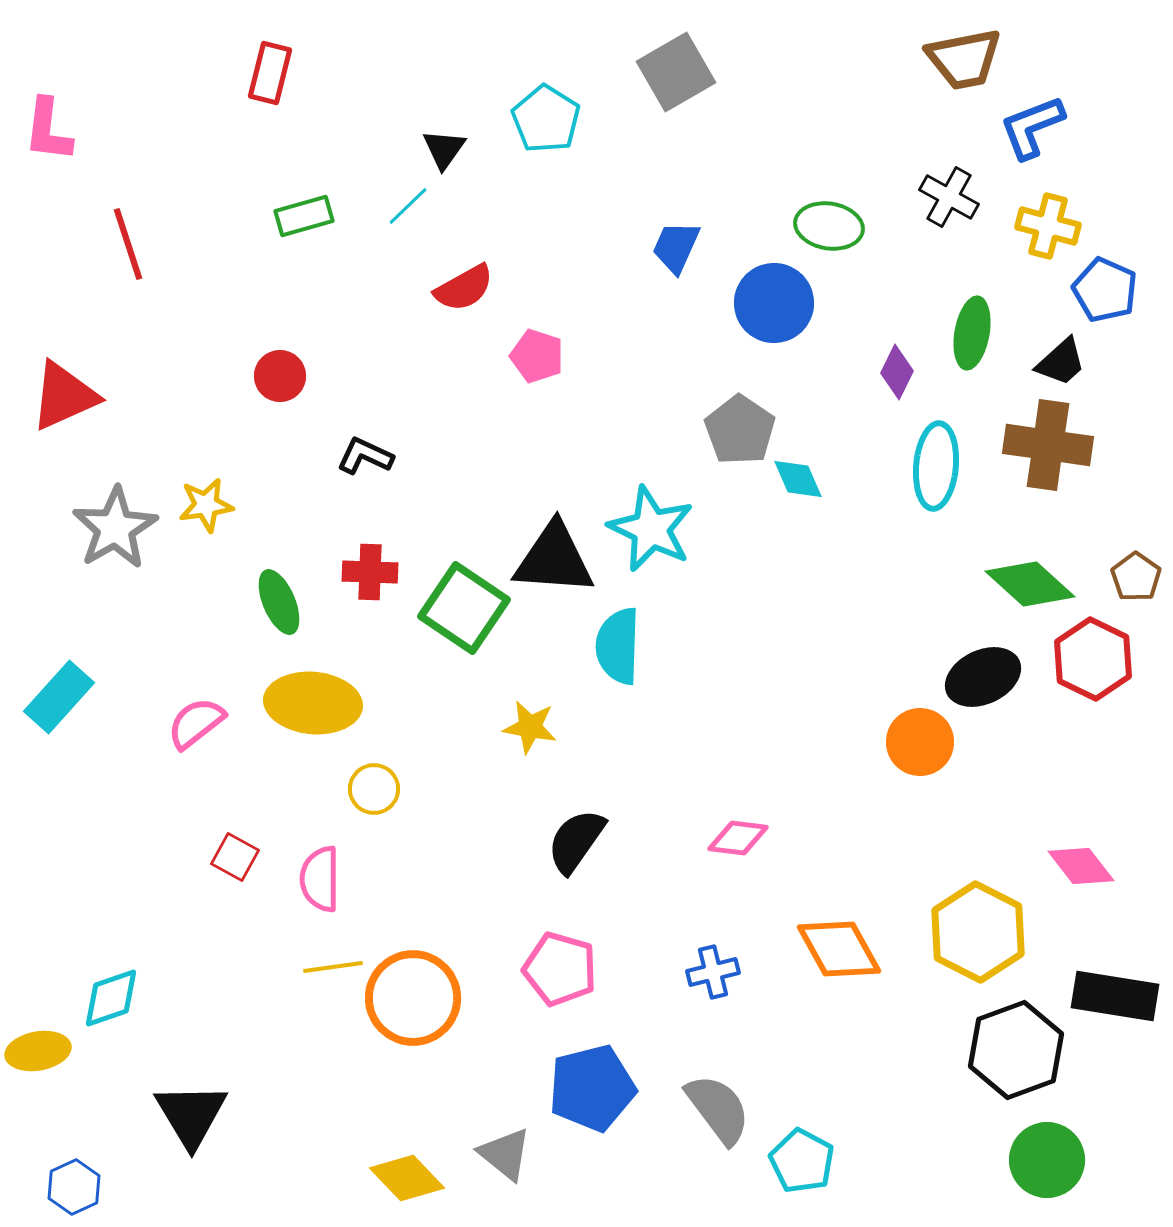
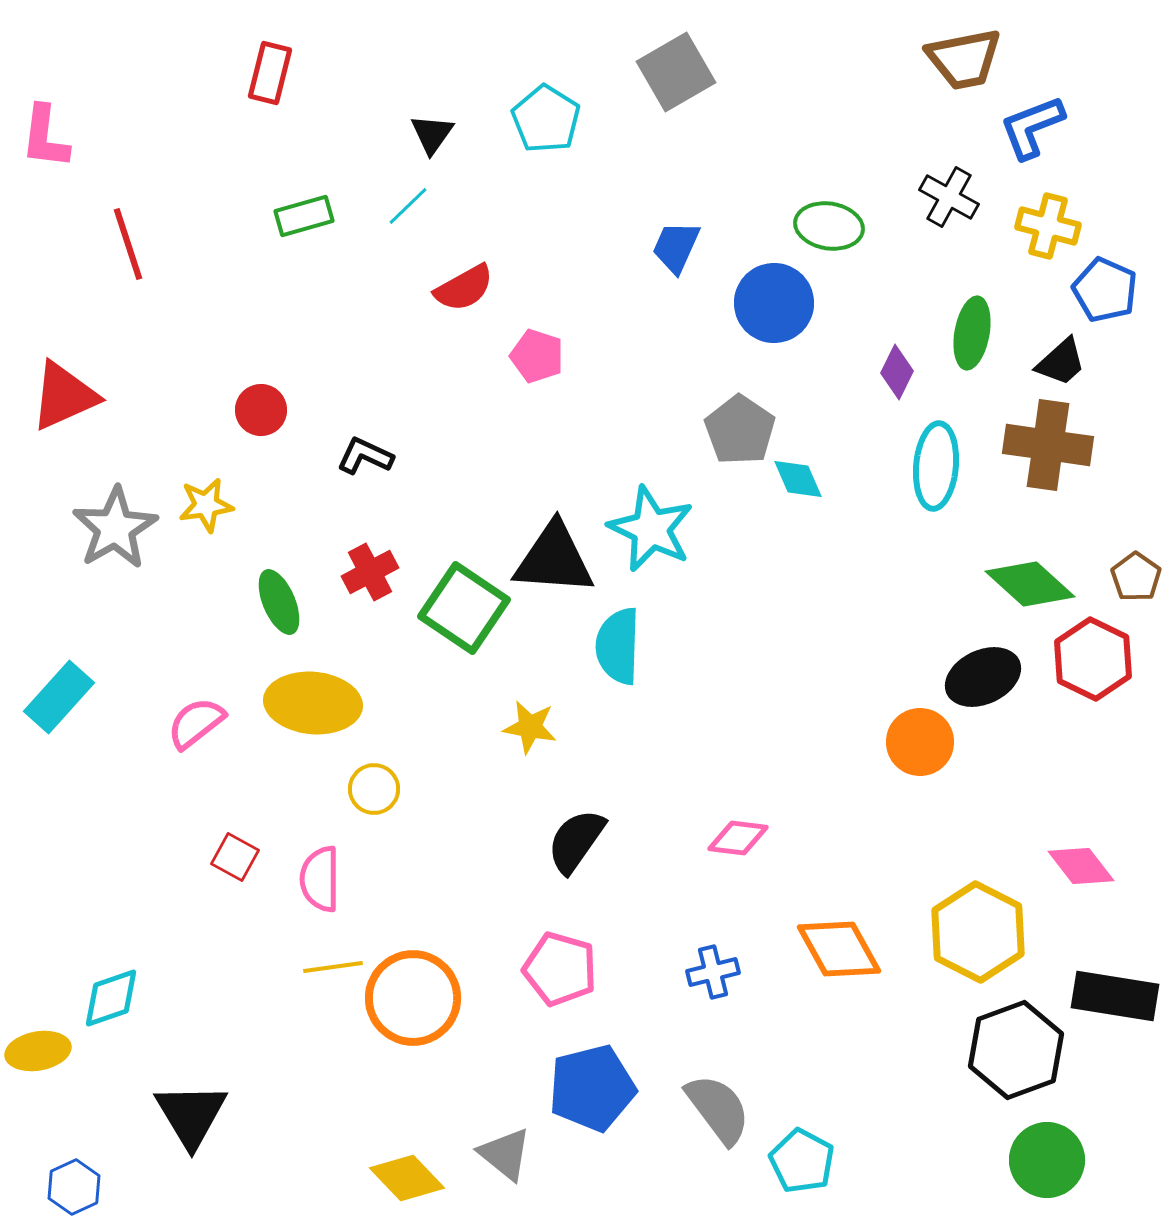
pink L-shape at (48, 130): moved 3 px left, 7 px down
black triangle at (444, 149): moved 12 px left, 15 px up
red circle at (280, 376): moved 19 px left, 34 px down
red cross at (370, 572): rotated 30 degrees counterclockwise
